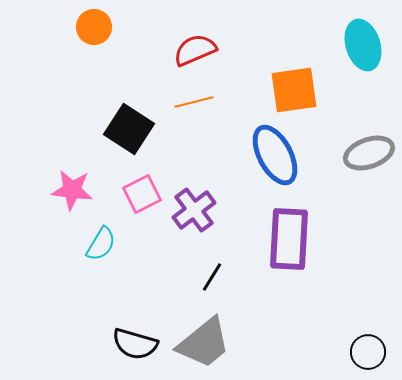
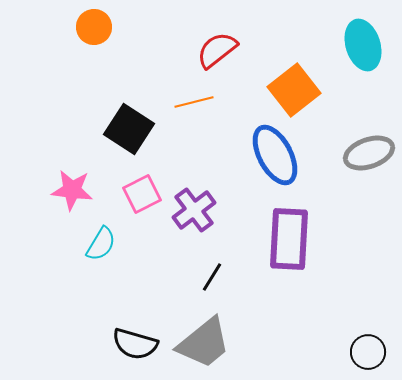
red semicircle: moved 22 px right; rotated 15 degrees counterclockwise
orange square: rotated 30 degrees counterclockwise
